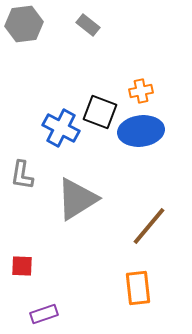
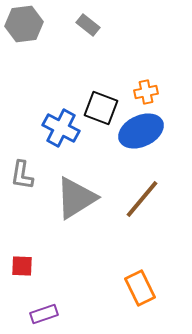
orange cross: moved 5 px right, 1 px down
black square: moved 1 px right, 4 px up
blue ellipse: rotated 18 degrees counterclockwise
gray triangle: moved 1 px left, 1 px up
brown line: moved 7 px left, 27 px up
orange rectangle: moved 2 px right; rotated 20 degrees counterclockwise
